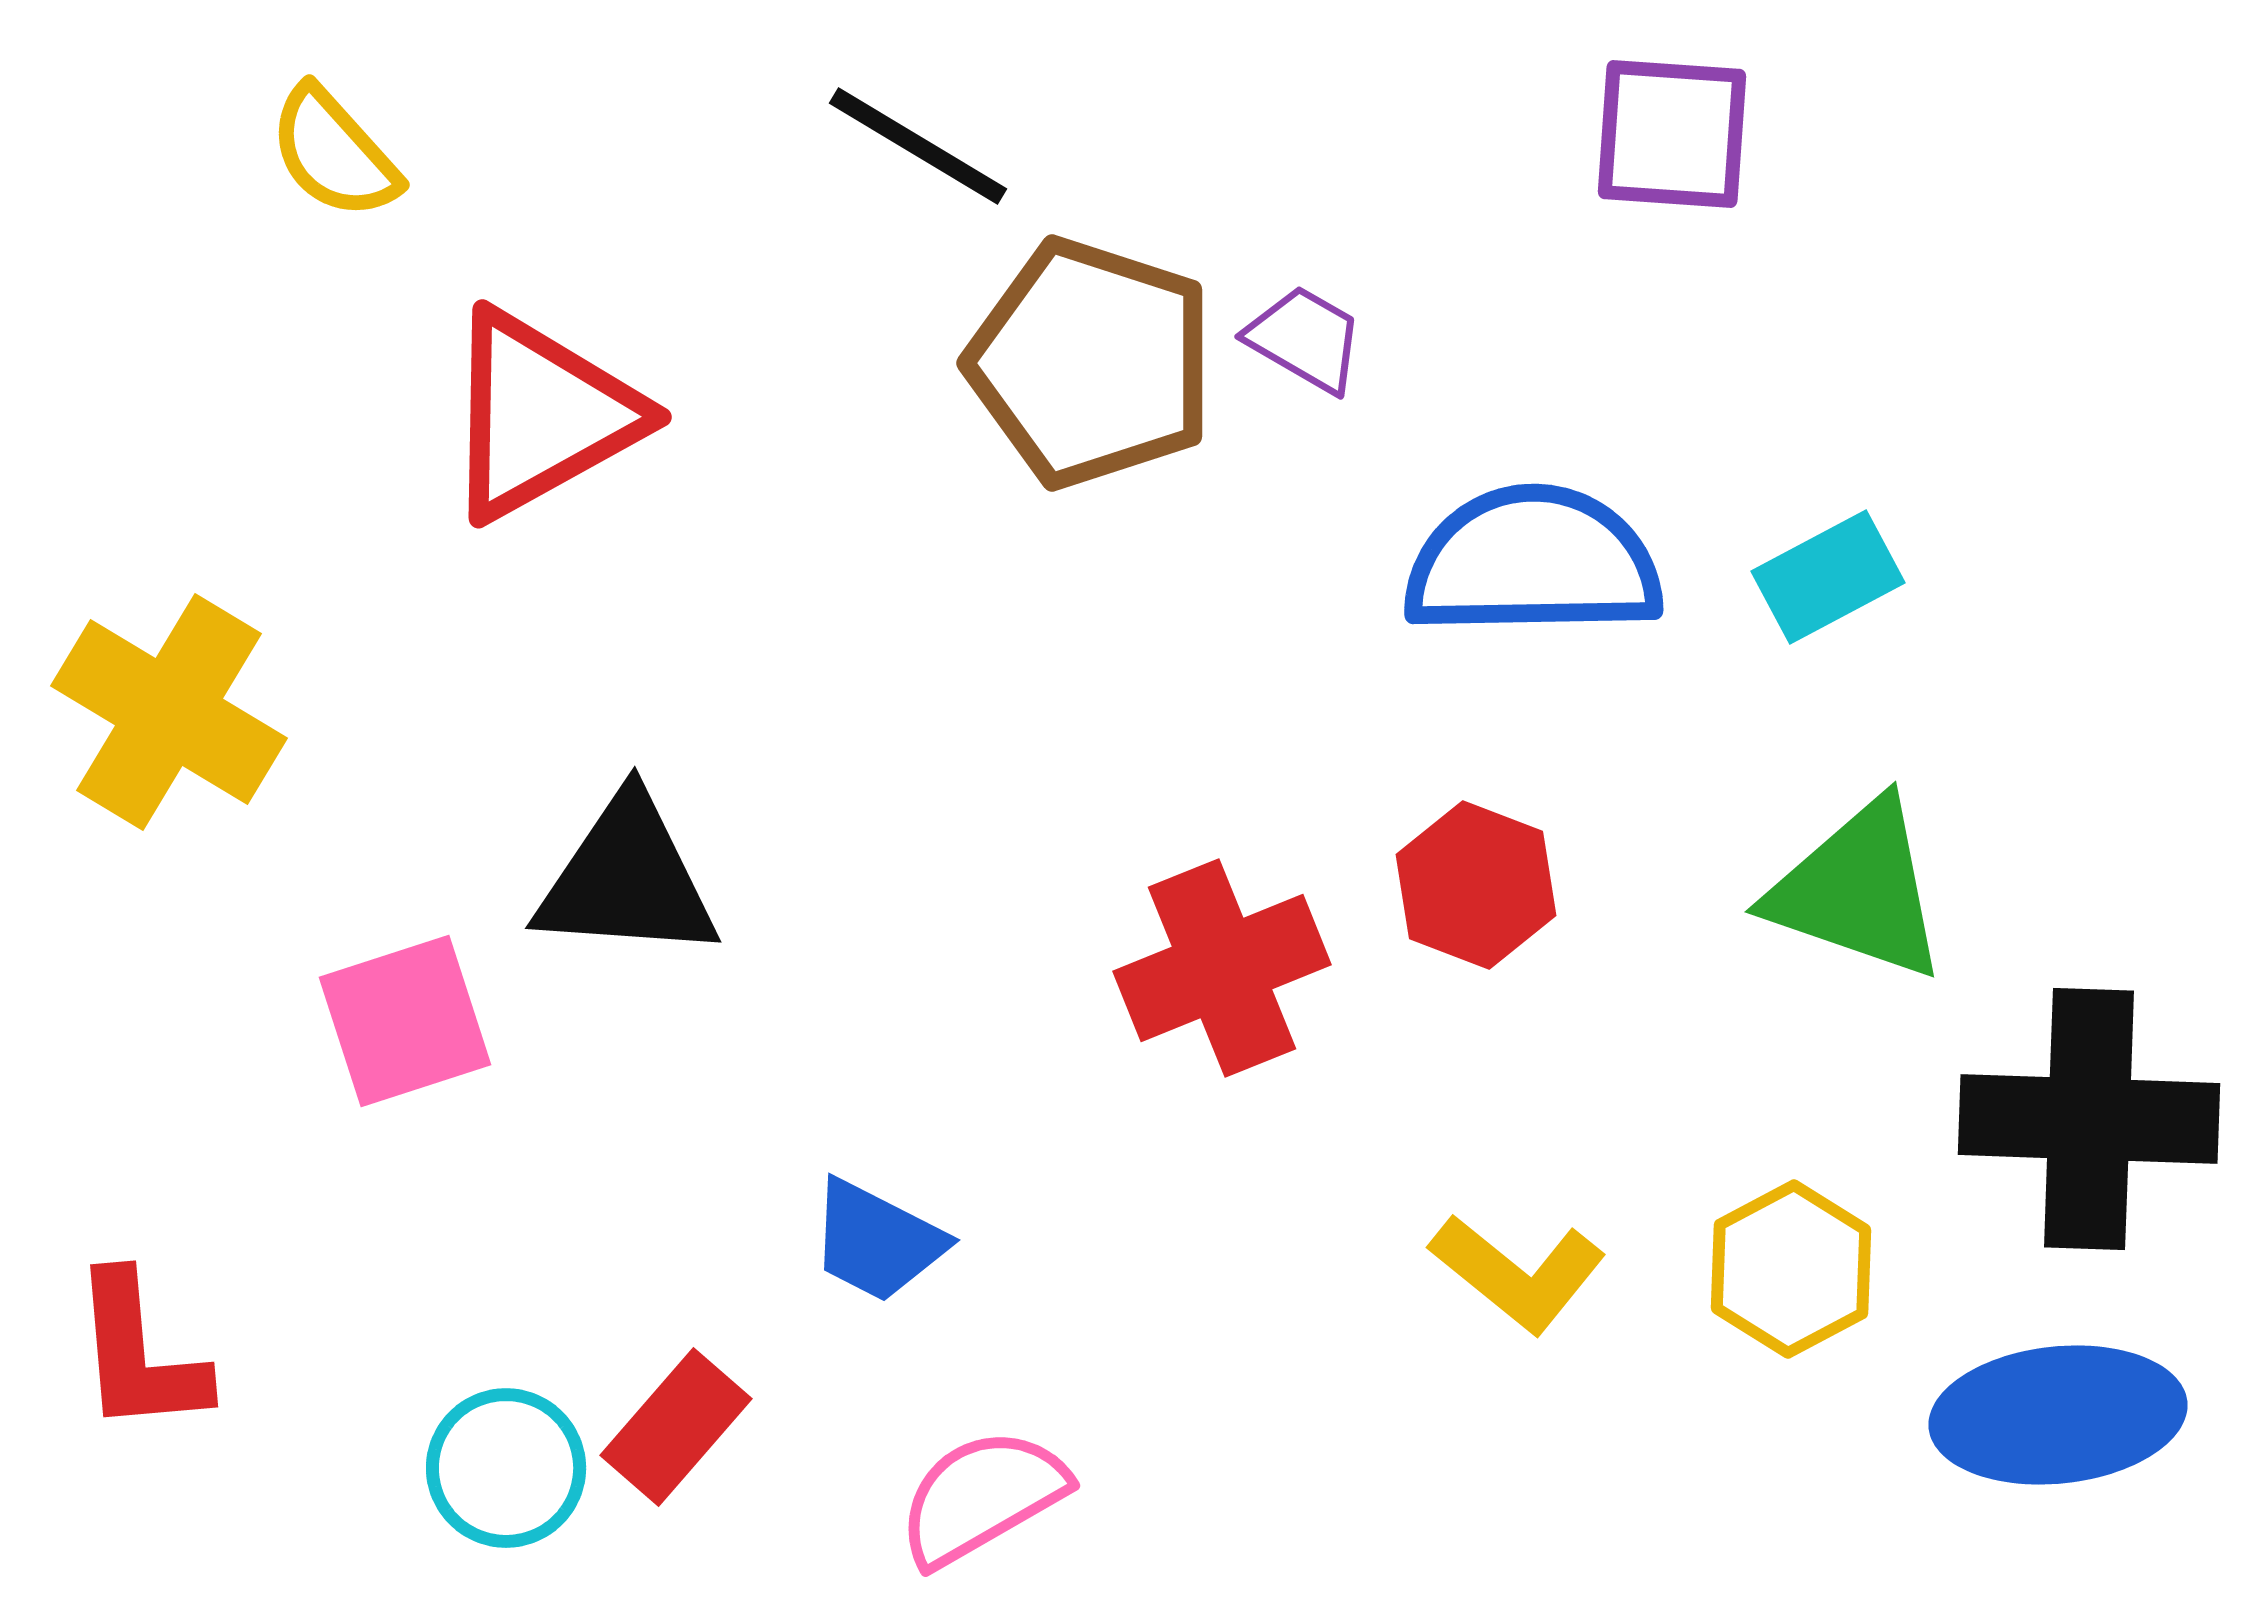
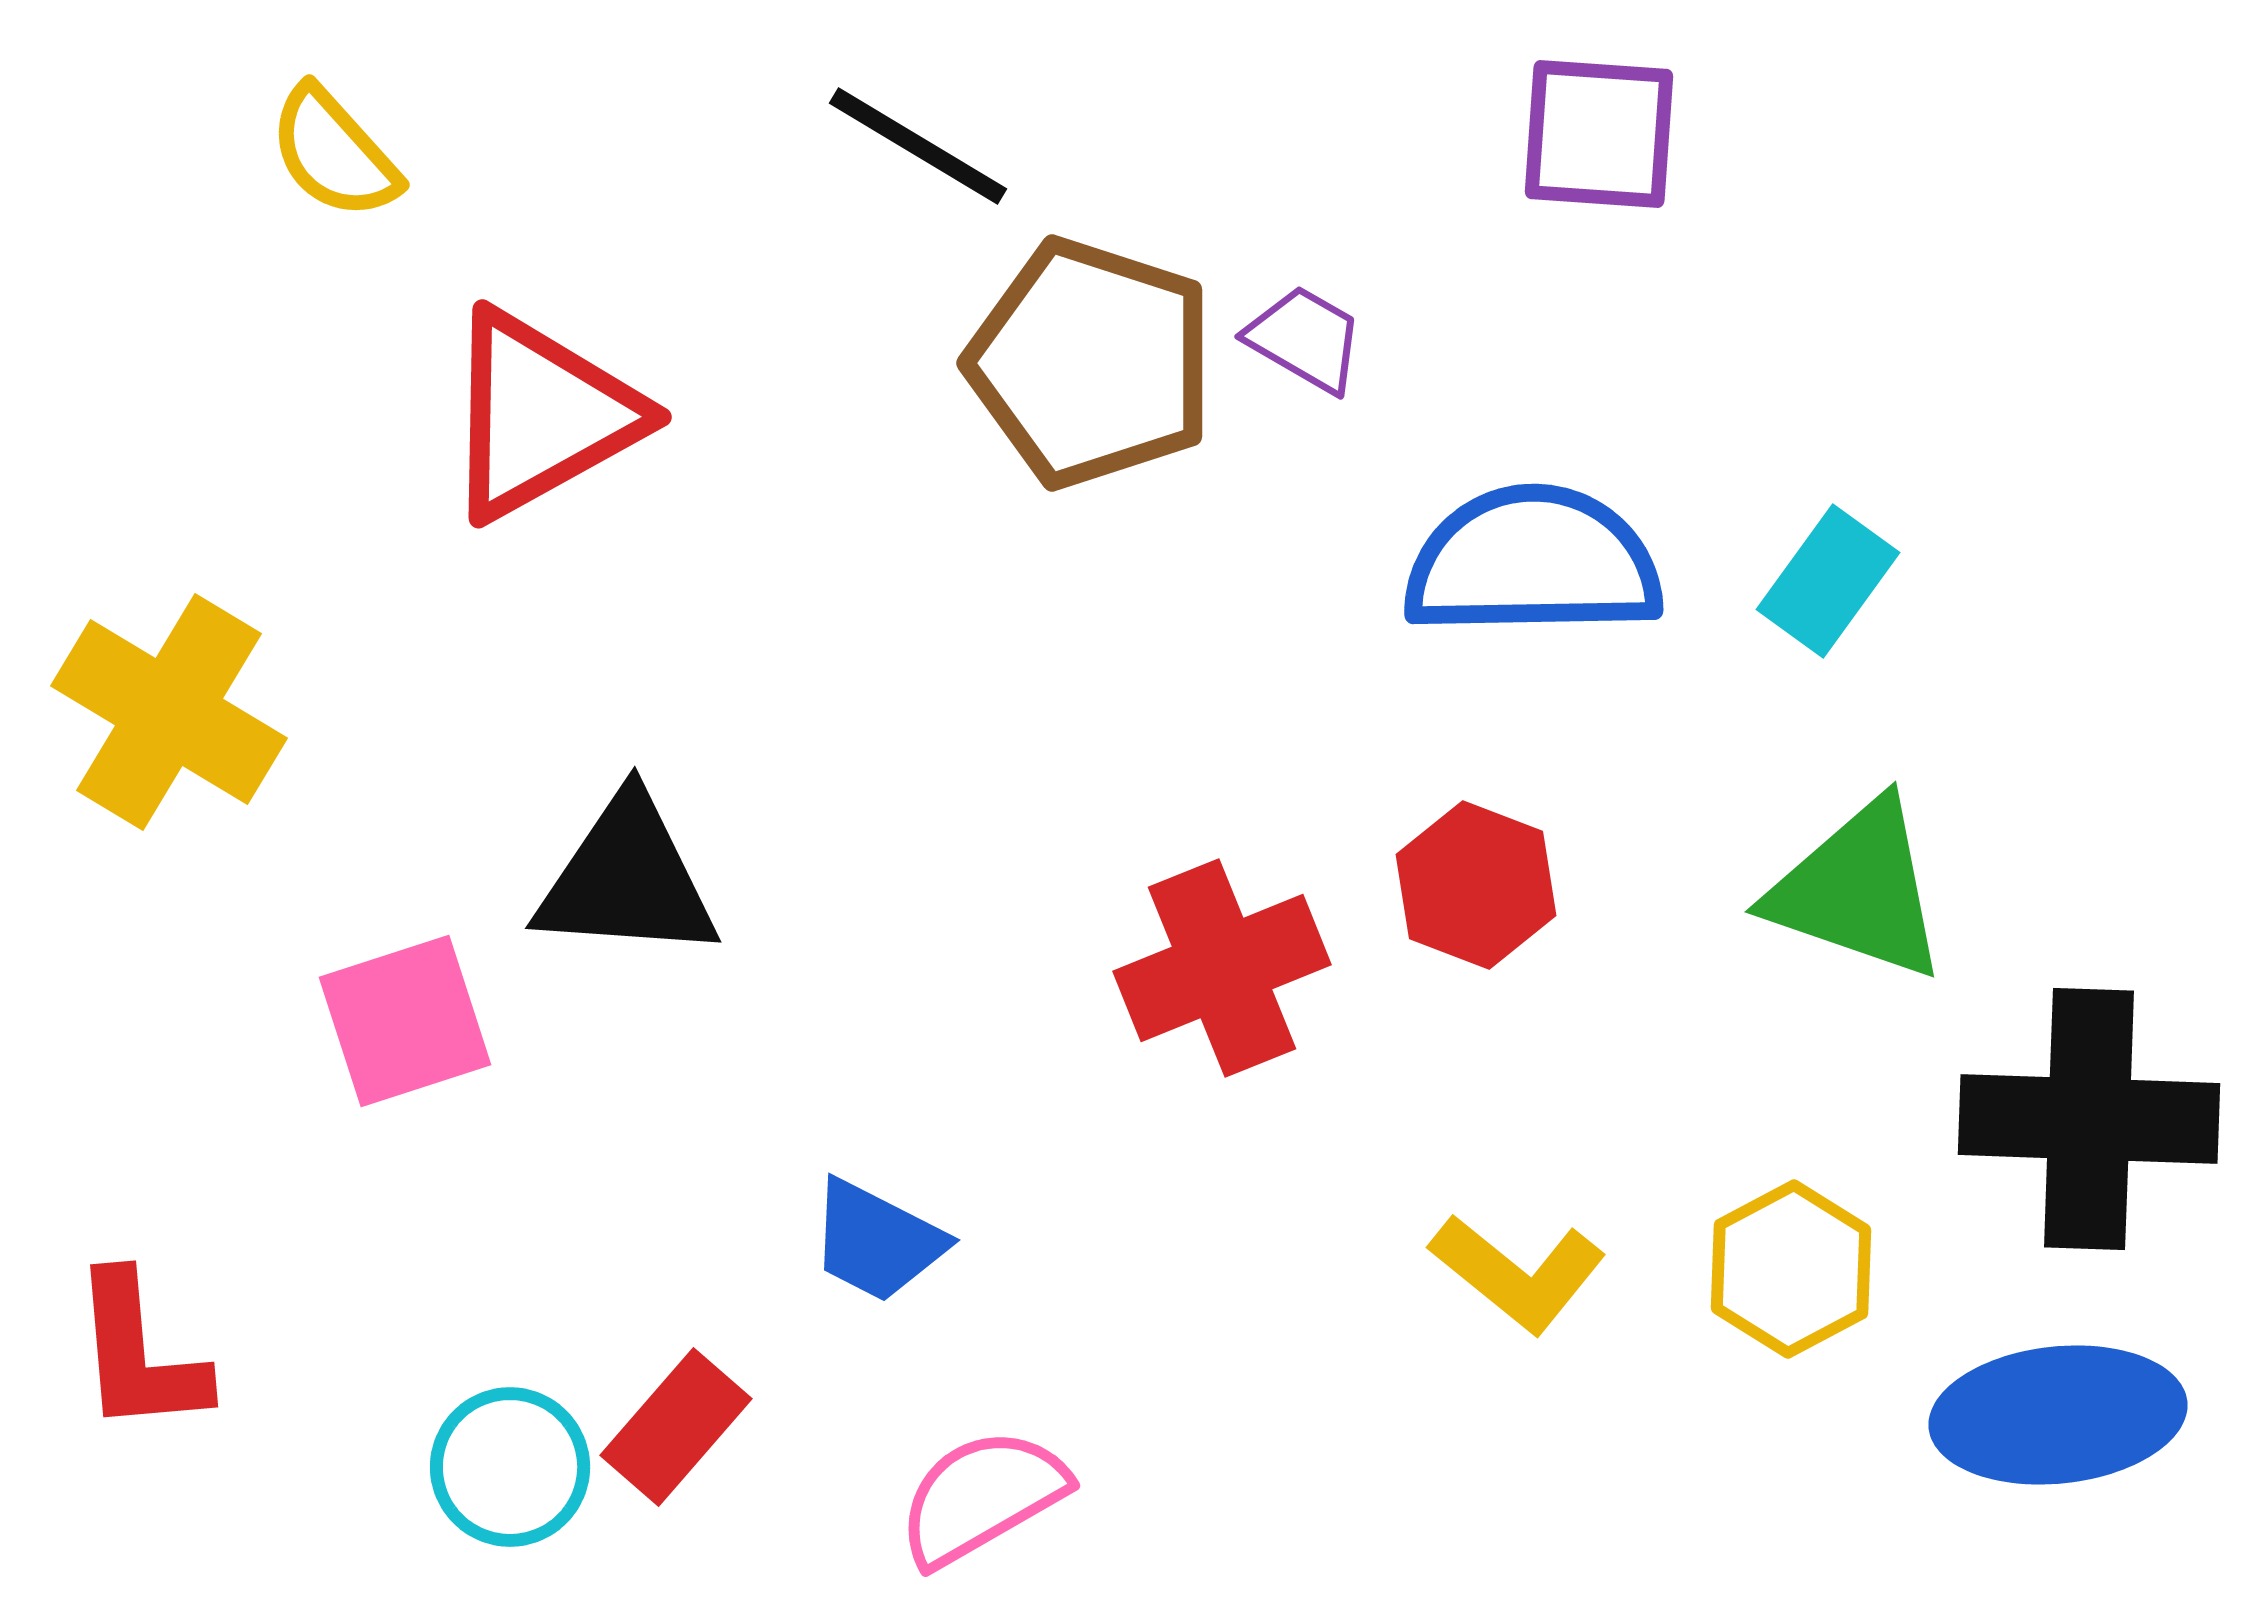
purple square: moved 73 px left
cyan rectangle: moved 4 px down; rotated 26 degrees counterclockwise
cyan circle: moved 4 px right, 1 px up
